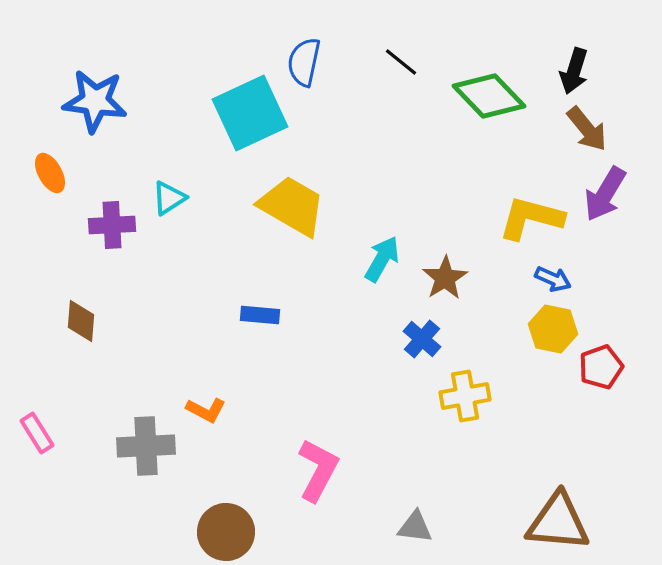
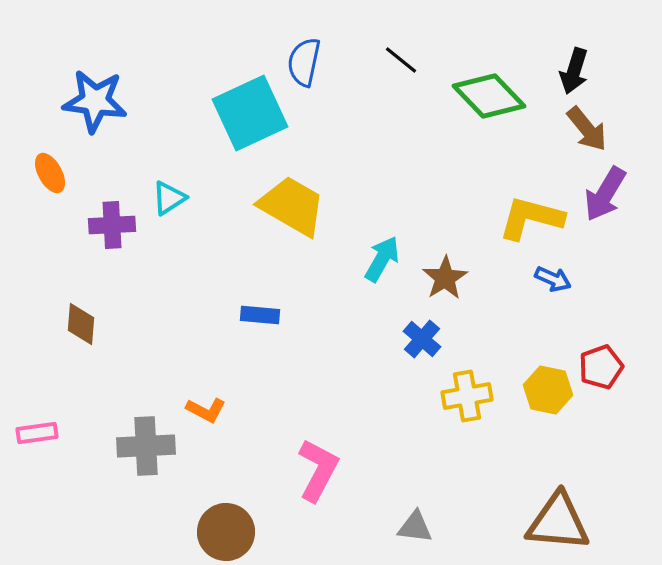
black line: moved 2 px up
brown diamond: moved 3 px down
yellow hexagon: moved 5 px left, 61 px down
yellow cross: moved 2 px right
pink rectangle: rotated 66 degrees counterclockwise
